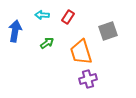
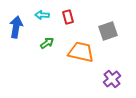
red rectangle: rotated 48 degrees counterclockwise
blue arrow: moved 1 px right, 4 px up
orange trapezoid: rotated 120 degrees clockwise
purple cross: moved 24 px right; rotated 24 degrees counterclockwise
